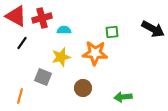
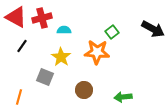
red triangle: moved 1 px down
green square: rotated 32 degrees counterclockwise
black line: moved 3 px down
orange star: moved 2 px right, 1 px up
yellow star: rotated 24 degrees counterclockwise
gray square: moved 2 px right
brown circle: moved 1 px right, 2 px down
orange line: moved 1 px left, 1 px down
